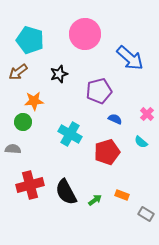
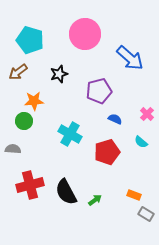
green circle: moved 1 px right, 1 px up
orange rectangle: moved 12 px right
